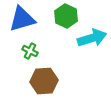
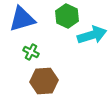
green hexagon: moved 1 px right
cyan arrow: moved 3 px up
green cross: moved 1 px right, 1 px down
